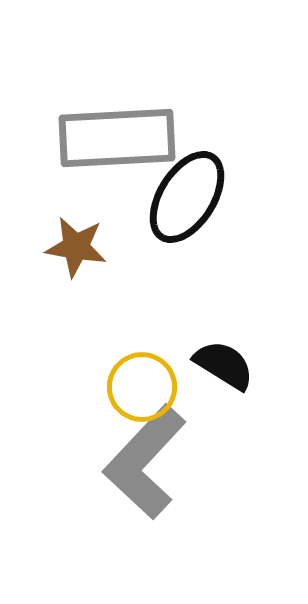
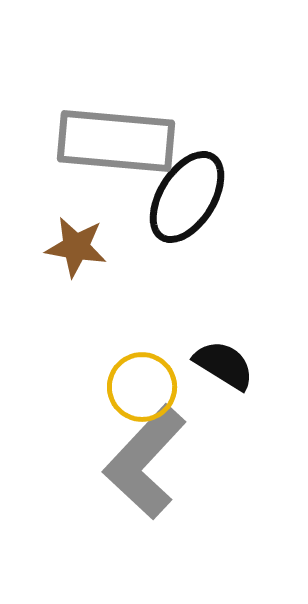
gray rectangle: moved 1 px left, 3 px down; rotated 8 degrees clockwise
